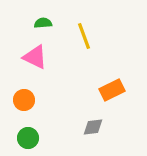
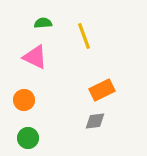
orange rectangle: moved 10 px left
gray diamond: moved 2 px right, 6 px up
